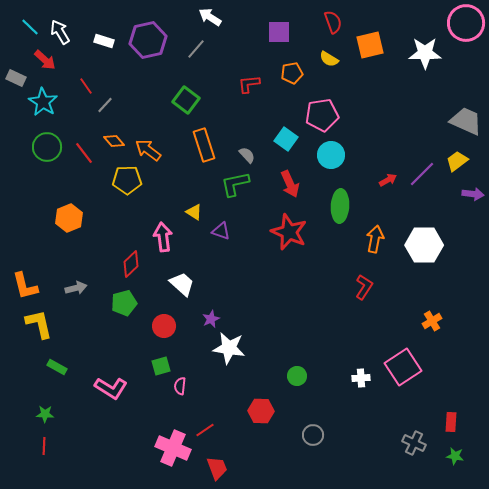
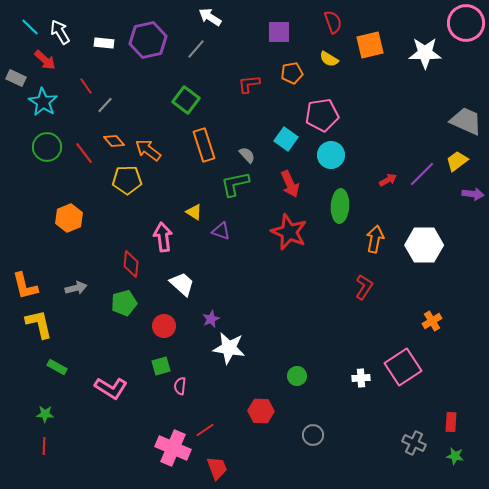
white rectangle at (104, 41): moved 2 px down; rotated 12 degrees counterclockwise
red diamond at (131, 264): rotated 40 degrees counterclockwise
